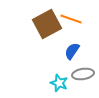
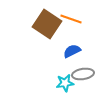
brown square: rotated 28 degrees counterclockwise
blue semicircle: rotated 30 degrees clockwise
cyan star: moved 6 px right; rotated 30 degrees counterclockwise
